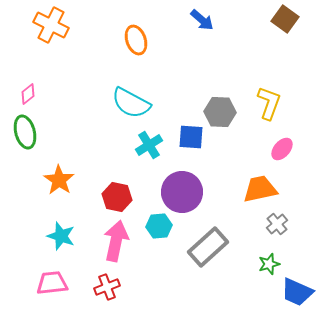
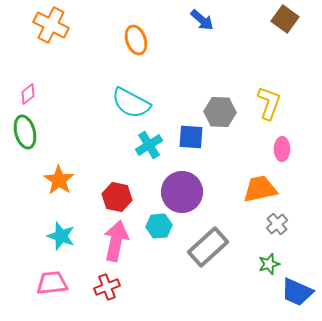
pink ellipse: rotated 40 degrees counterclockwise
